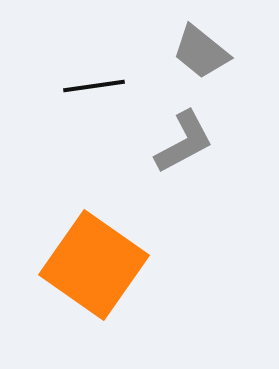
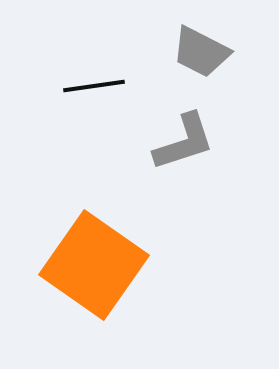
gray trapezoid: rotated 12 degrees counterclockwise
gray L-shape: rotated 10 degrees clockwise
